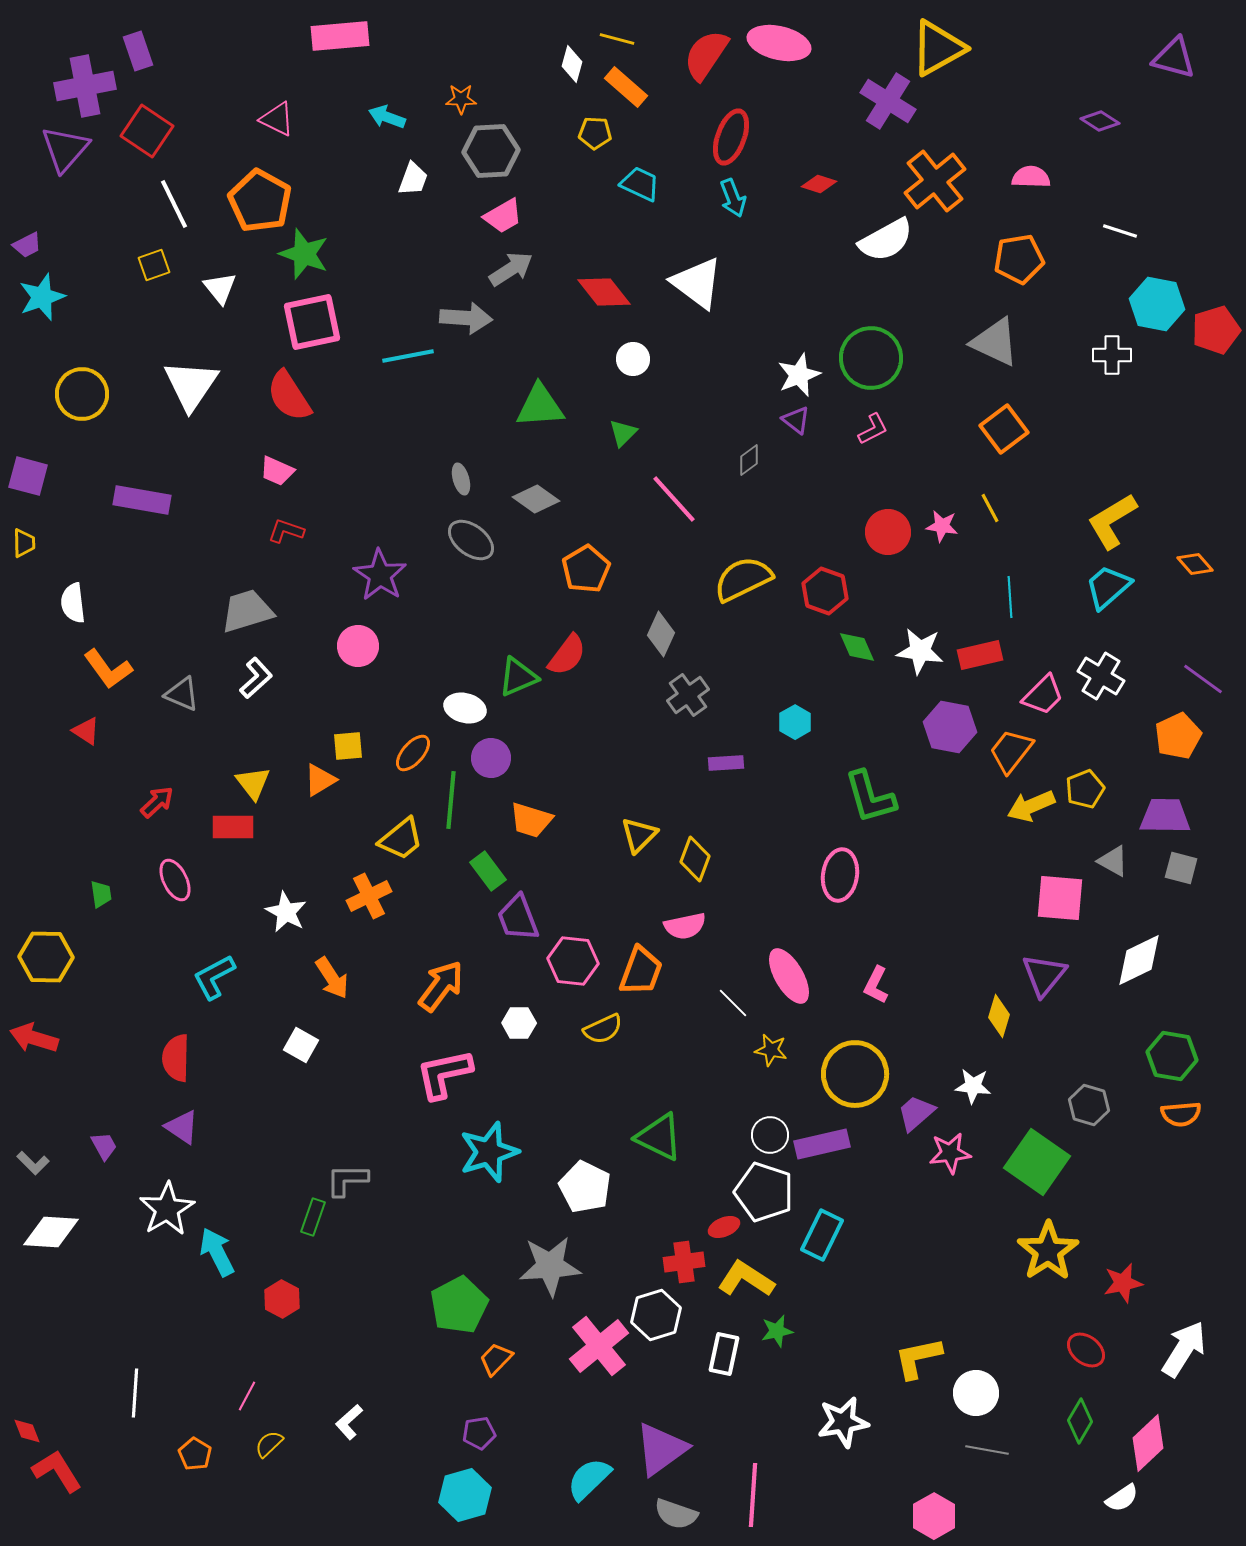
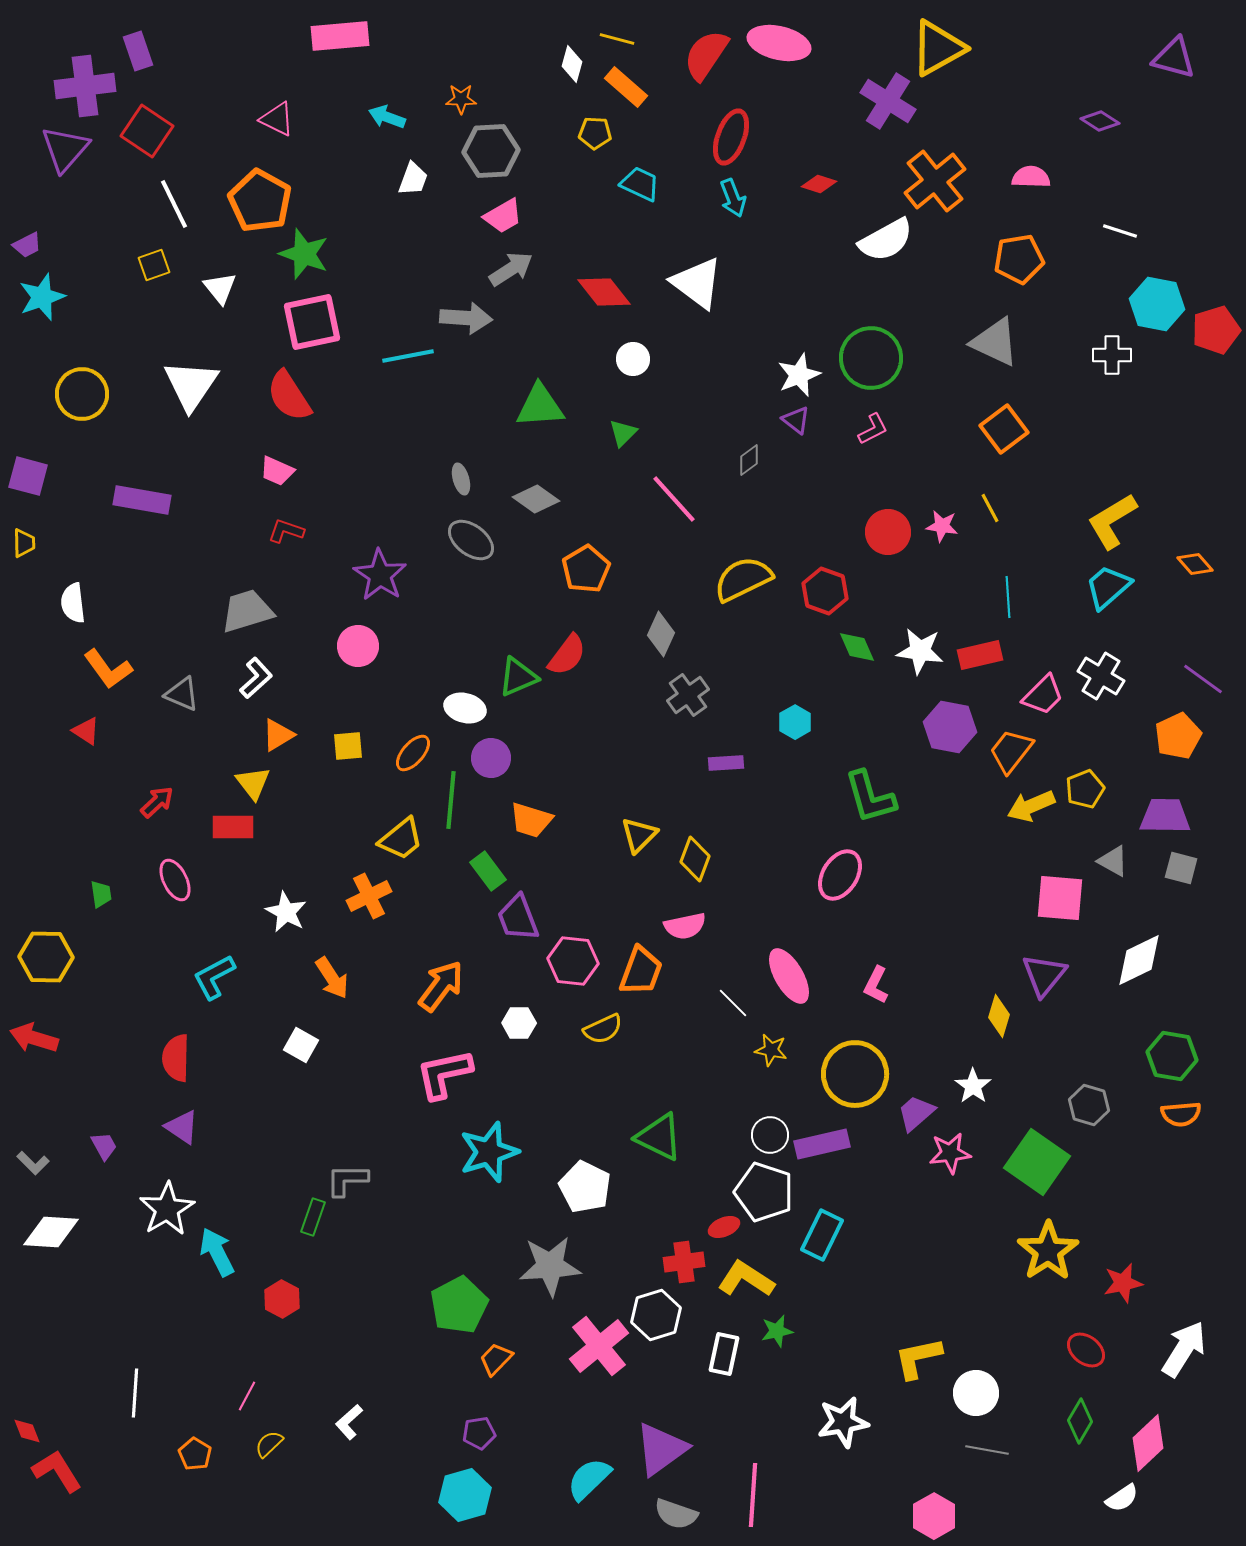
purple cross at (85, 86): rotated 4 degrees clockwise
cyan line at (1010, 597): moved 2 px left
orange triangle at (320, 780): moved 42 px left, 45 px up
pink ellipse at (840, 875): rotated 24 degrees clockwise
white star at (973, 1086): rotated 30 degrees clockwise
